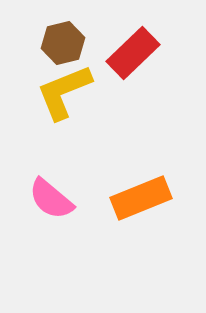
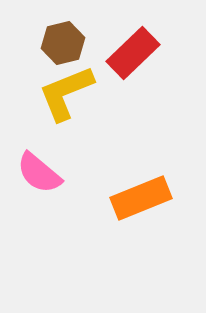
yellow L-shape: moved 2 px right, 1 px down
pink semicircle: moved 12 px left, 26 px up
